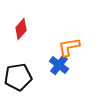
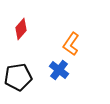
orange L-shape: moved 2 px right, 3 px up; rotated 45 degrees counterclockwise
blue cross: moved 5 px down
